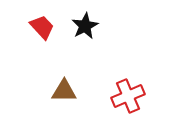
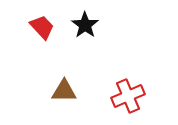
black star: moved 1 px up; rotated 8 degrees counterclockwise
